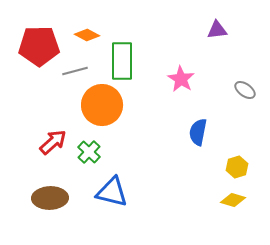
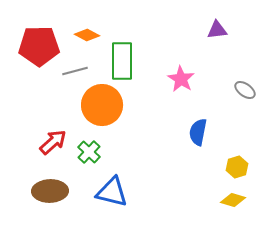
brown ellipse: moved 7 px up
